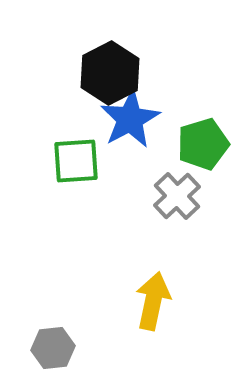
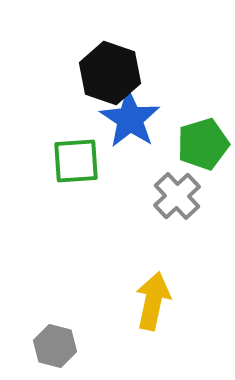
black hexagon: rotated 14 degrees counterclockwise
blue star: rotated 10 degrees counterclockwise
gray hexagon: moved 2 px right, 2 px up; rotated 21 degrees clockwise
